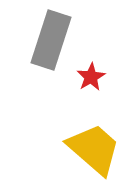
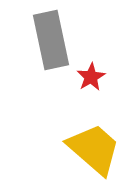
gray rectangle: rotated 30 degrees counterclockwise
